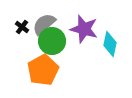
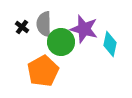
gray semicircle: rotated 50 degrees counterclockwise
green circle: moved 9 px right, 1 px down
orange pentagon: moved 1 px down
